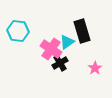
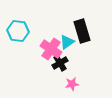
pink star: moved 23 px left, 16 px down; rotated 24 degrees clockwise
